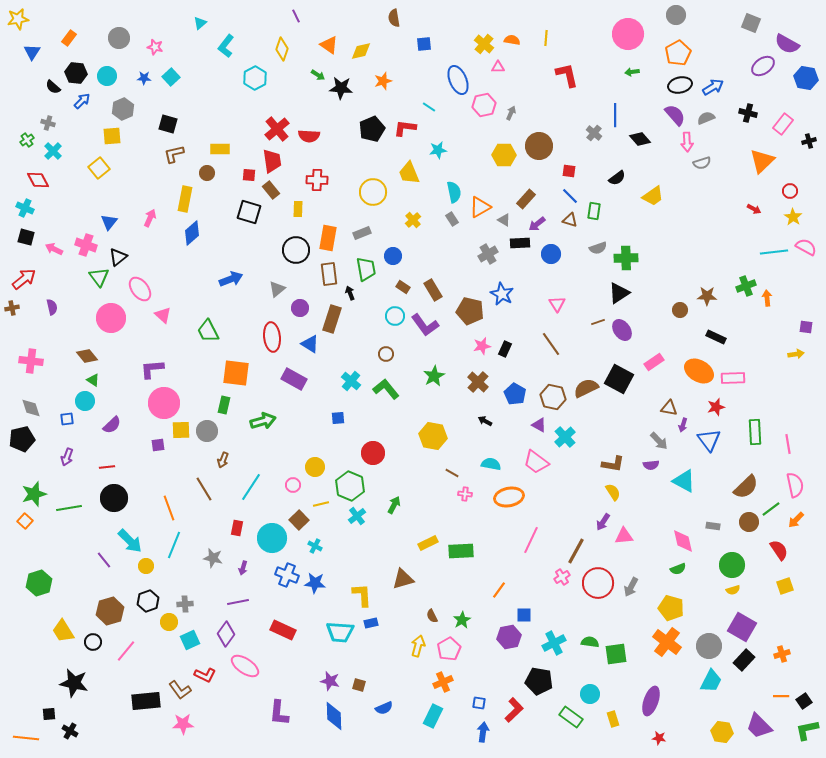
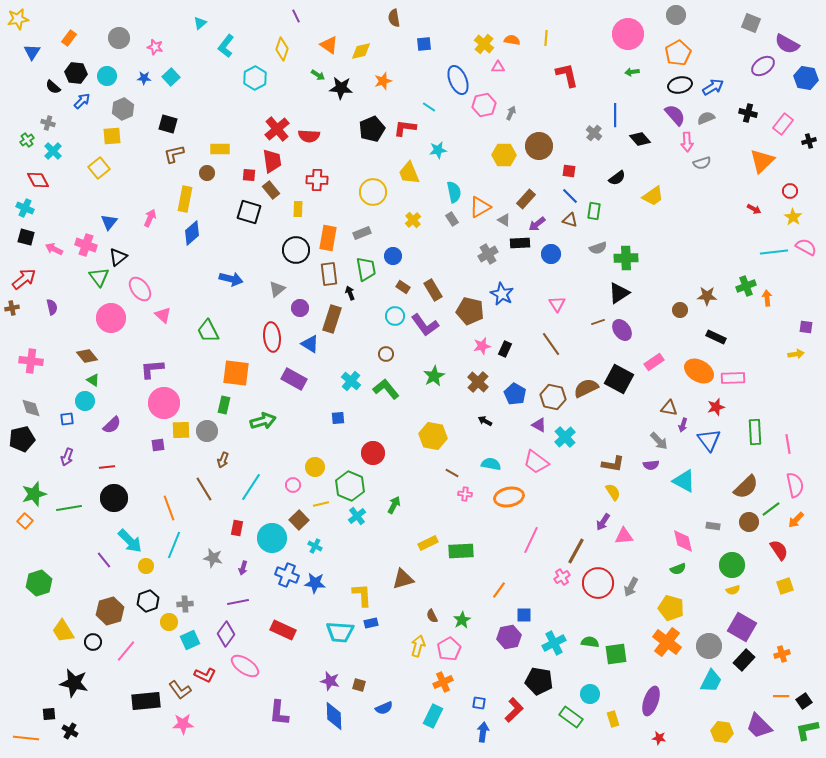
blue arrow at (231, 279): rotated 35 degrees clockwise
